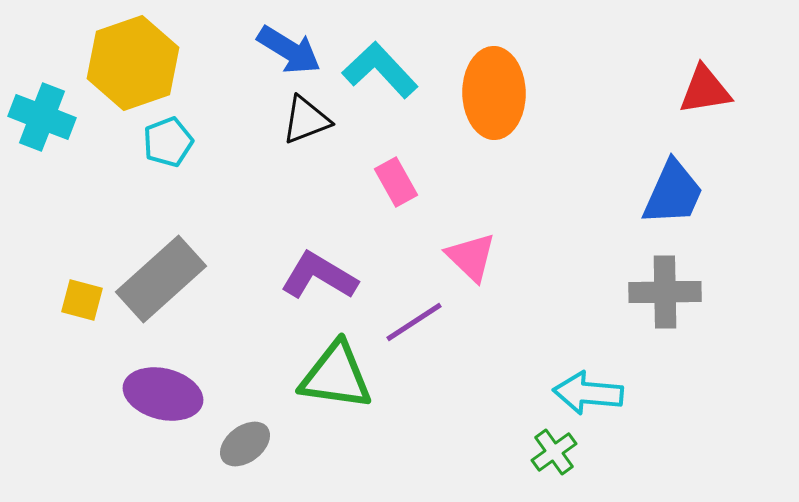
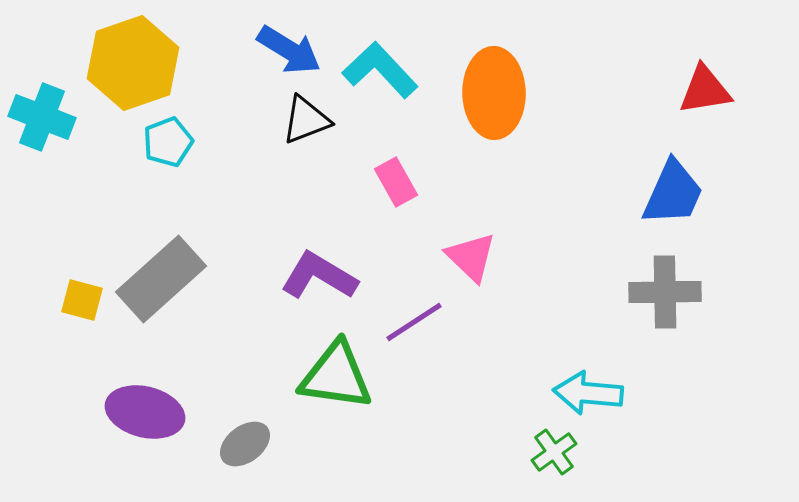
purple ellipse: moved 18 px left, 18 px down
